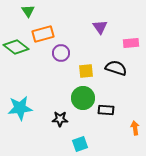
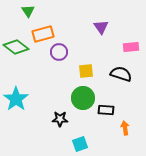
purple triangle: moved 1 px right
pink rectangle: moved 4 px down
purple circle: moved 2 px left, 1 px up
black semicircle: moved 5 px right, 6 px down
cyan star: moved 4 px left, 9 px up; rotated 30 degrees counterclockwise
orange arrow: moved 10 px left
